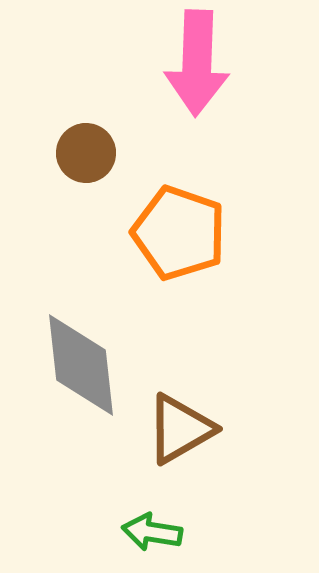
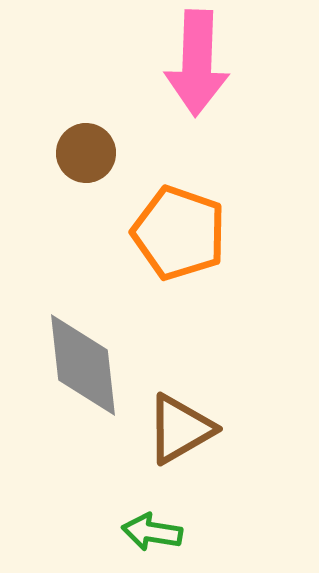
gray diamond: moved 2 px right
